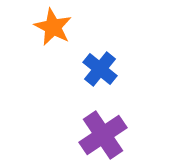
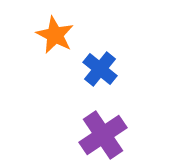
orange star: moved 2 px right, 8 px down
